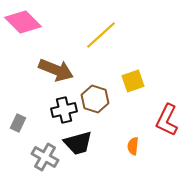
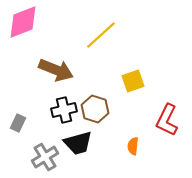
pink diamond: rotated 66 degrees counterclockwise
brown hexagon: moved 10 px down
gray cross: rotated 28 degrees clockwise
